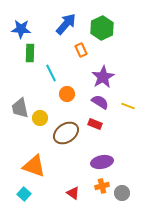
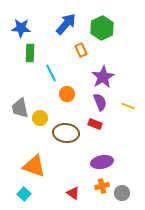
blue star: moved 1 px up
purple semicircle: rotated 36 degrees clockwise
brown ellipse: rotated 40 degrees clockwise
